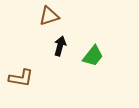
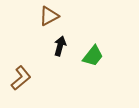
brown triangle: rotated 10 degrees counterclockwise
brown L-shape: rotated 50 degrees counterclockwise
